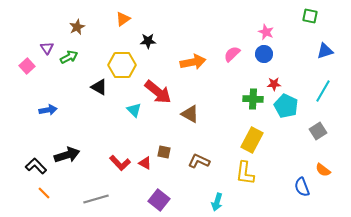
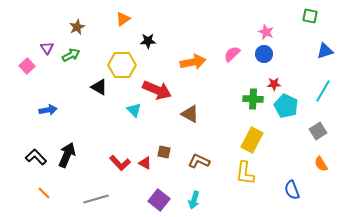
green arrow: moved 2 px right, 2 px up
red arrow: moved 1 px left, 2 px up; rotated 16 degrees counterclockwise
black arrow: rotated 50 degrees counterclockwise
black L-shape: moved 9 px up
orange semicircle: moved 2 px left, 6 px up; rotated 21 degrees clockwise
blue semicircle: moved 10 px left, 3 px down
cyan arrow: moved 23 px left, 2 px up
